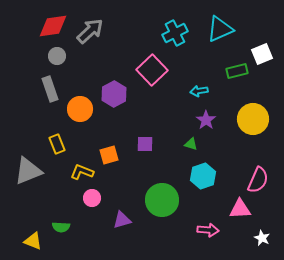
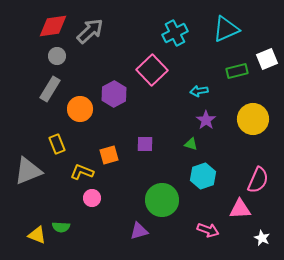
cyan triangle: moved 6 px right
white square: moved 5 px right, 5 px down
gray rectangle: rotated 50 degrees clockwise
purple triangle: moved 17 px right, 11 px down
pink arrow: rotated 15 degrees clockwise
yellow triangle: moved 4 px right, 6 px up
